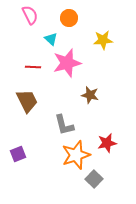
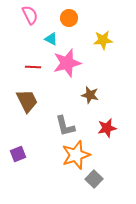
cyan triangle: rotated 16 degrees counterclockwise
gray L-shape: moved 1 px right, 1 px down
red star: moved 15 px up
